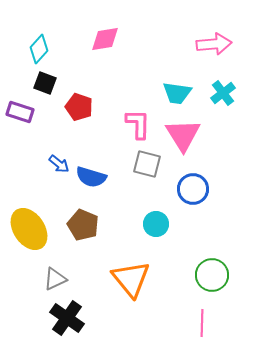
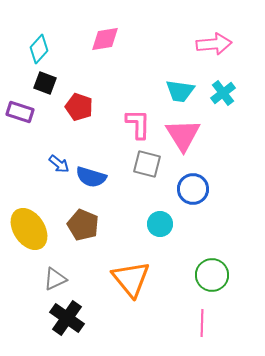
cyan trapezoid: moved 3 px right, 2 px up
cyan circle: moved 4 px right
